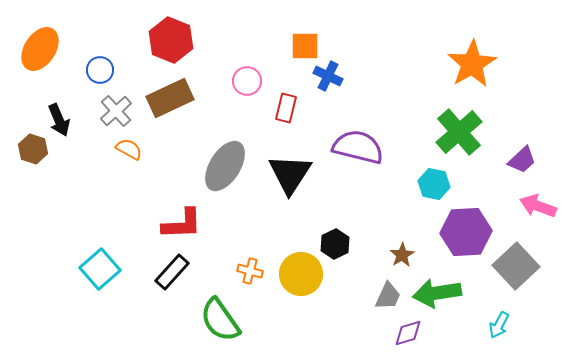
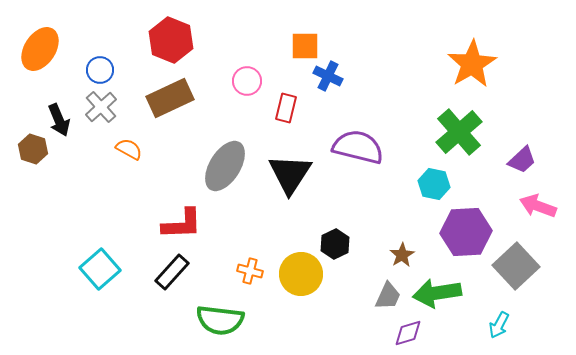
gray cross: moved 15 px left, 4 px up
green semicircle: rotated 48 degrees counterclockwise
